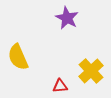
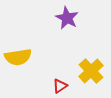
yellow semicircle: rotated 76 degrees counterclockwise
red triangle: rotated 28 degrees counterclockwise
